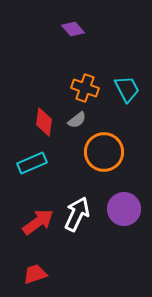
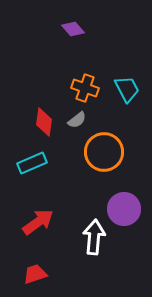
white arrow: moved 17 px right, 23 px down; rotated 20 degrees counterclockwise
